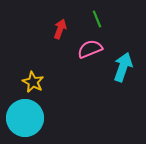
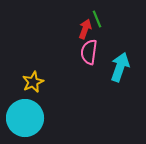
red arrow: moved 25 px right
pink semicircle: moved 1 px left, 3 px down; rotated 60 degrees counterclockwise
cyan arrow: moved 3 px left
yellow star: rotated 20 degrees clockwise
